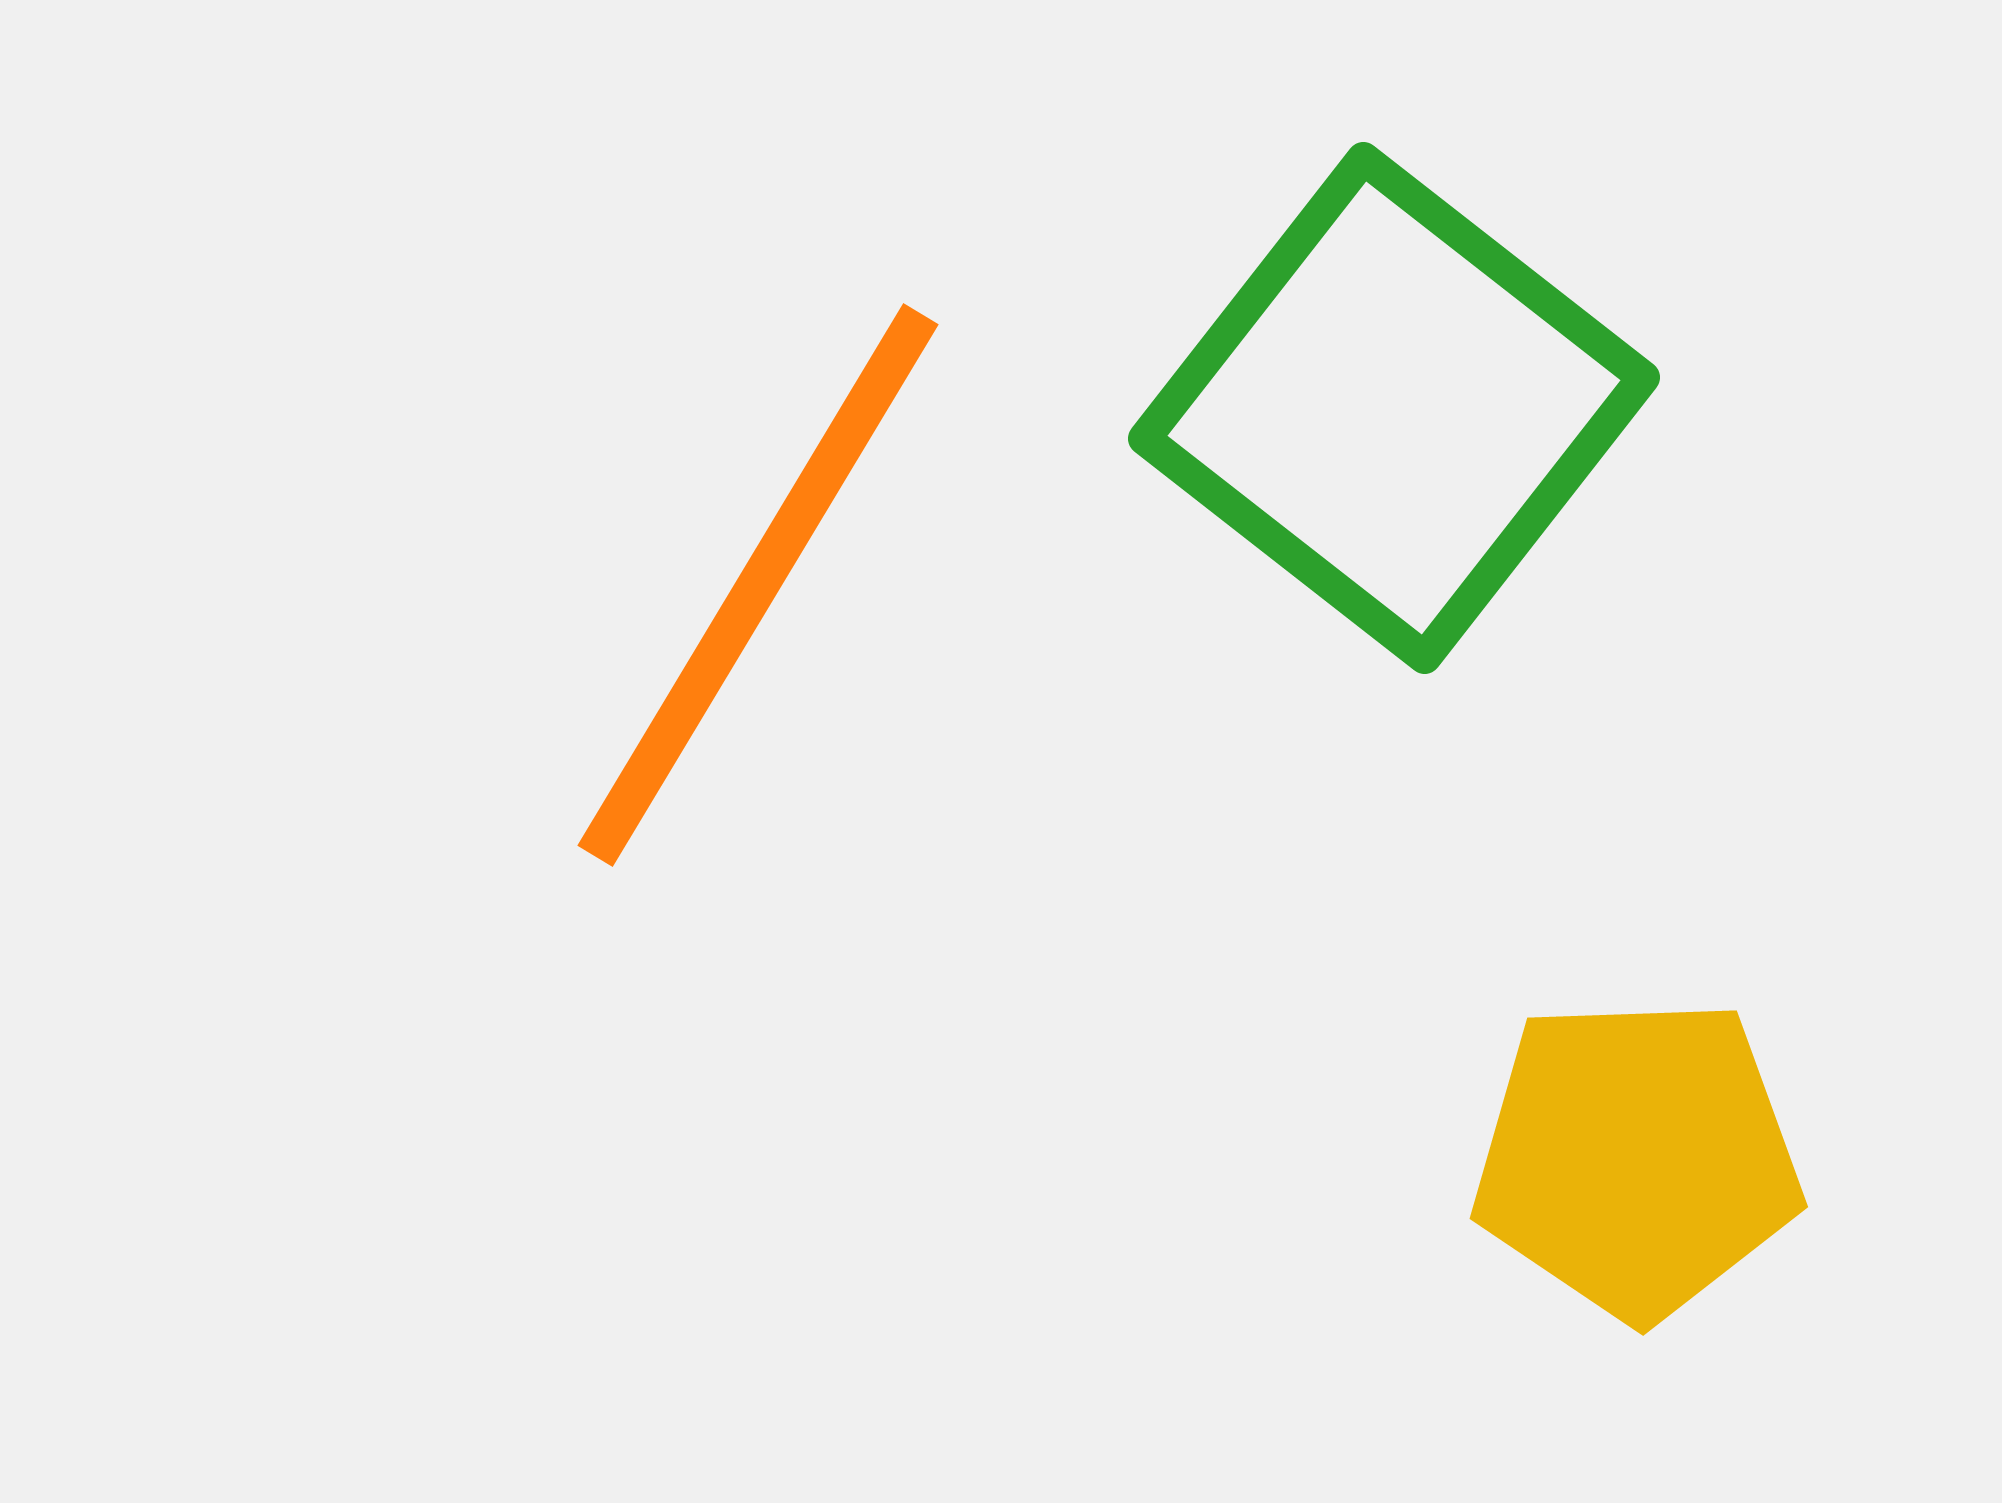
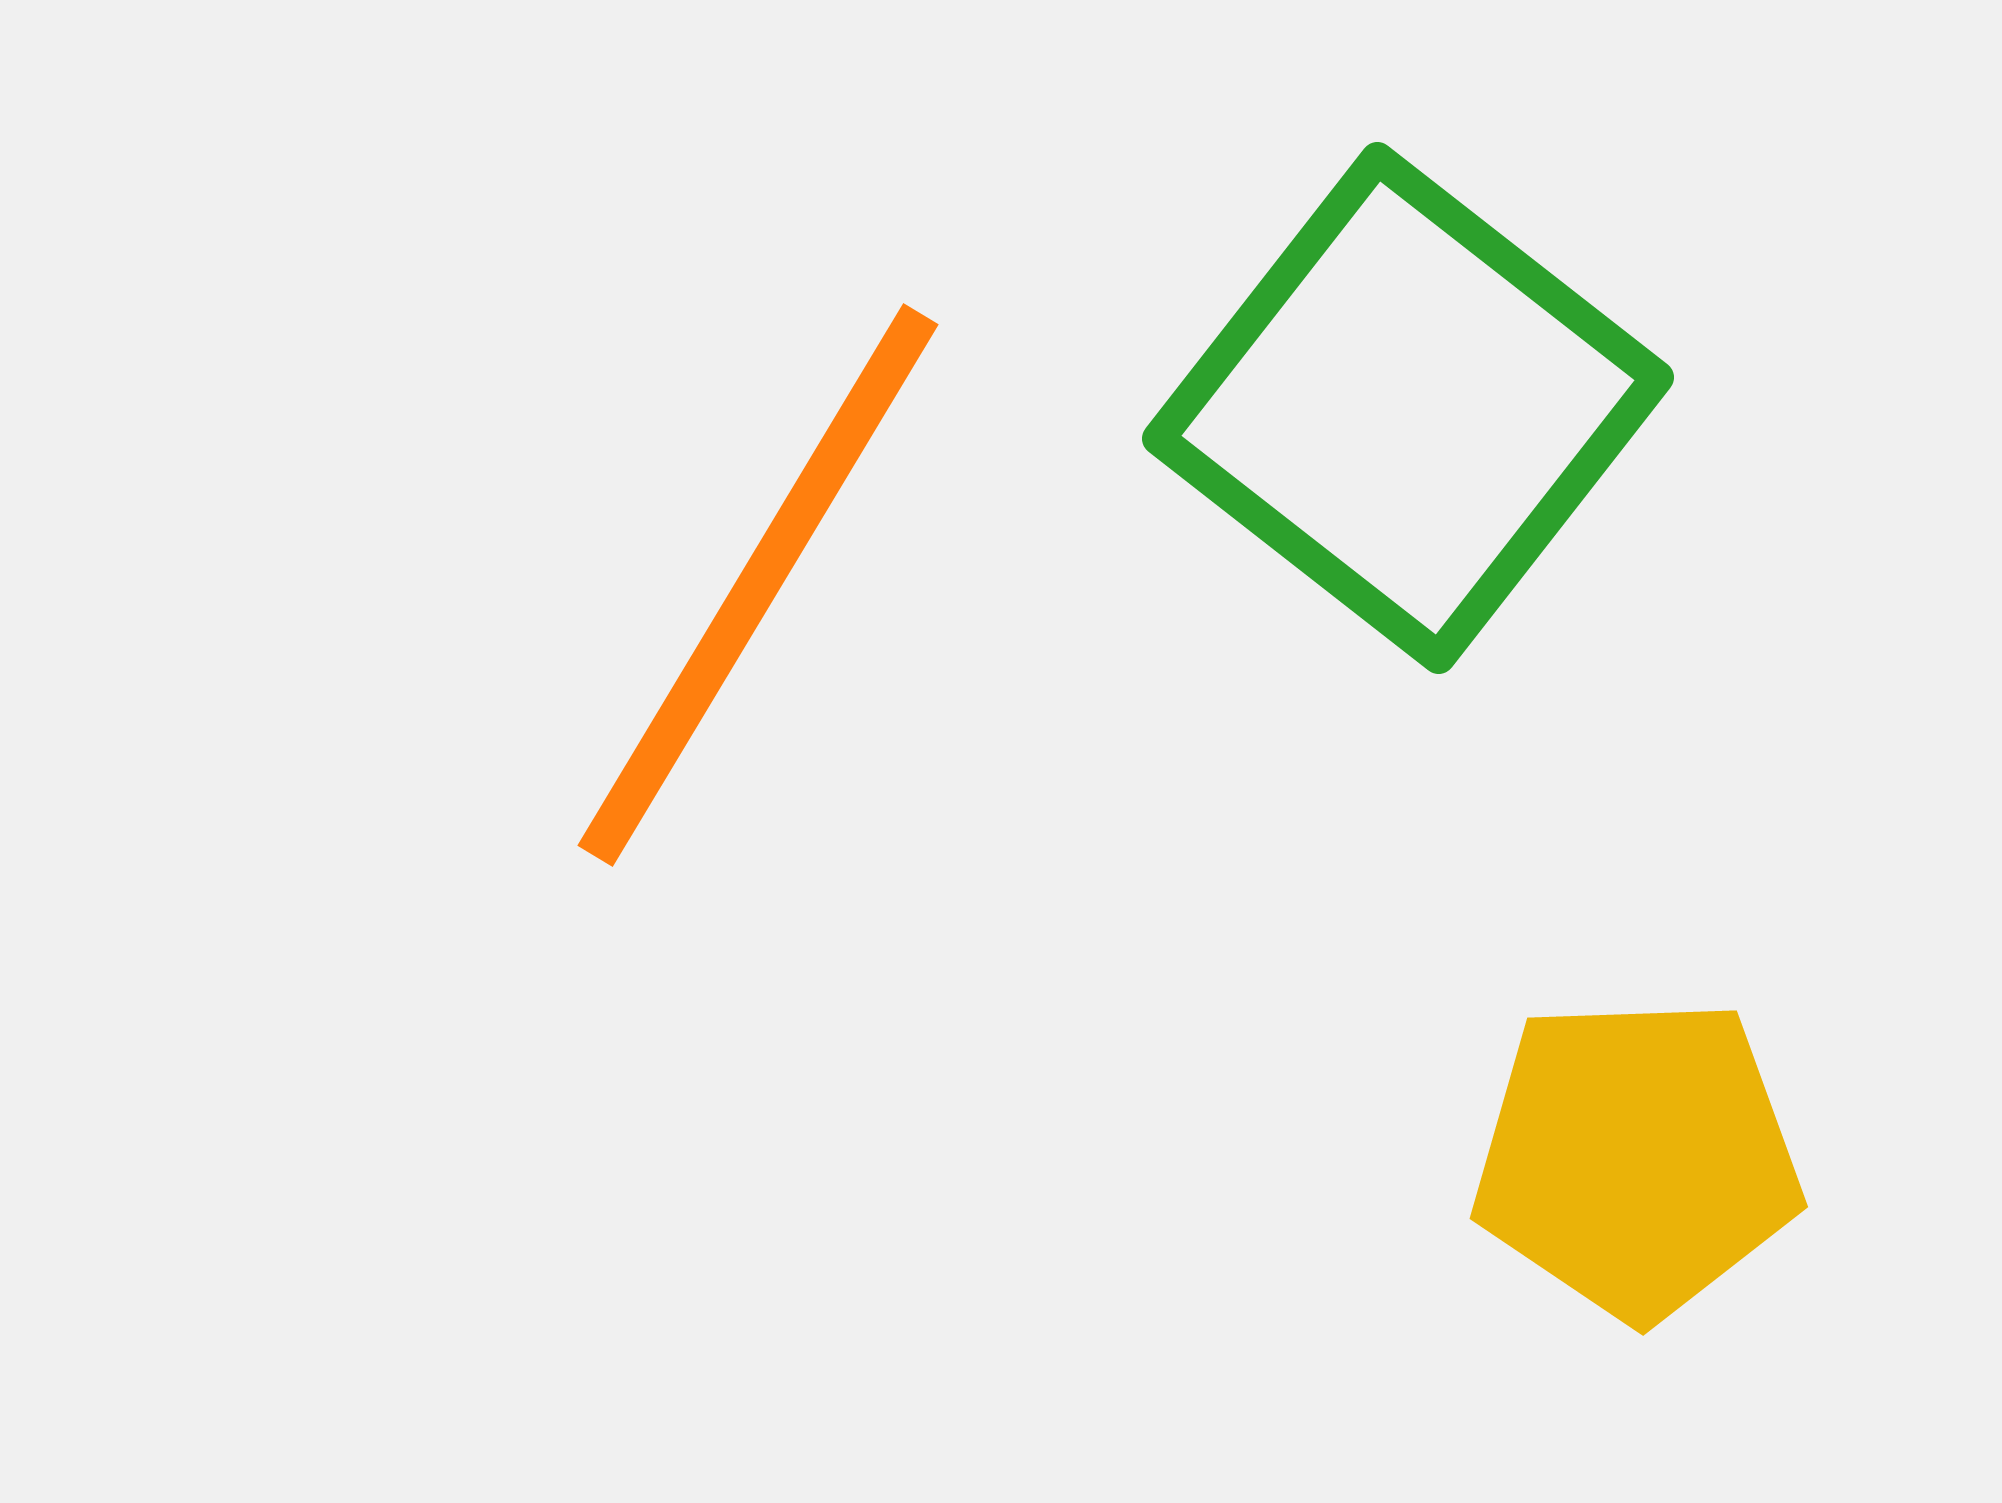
green square: moved 14 px right
